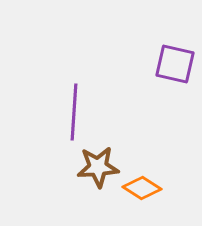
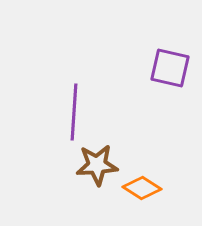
purple square: moved 5 px left, 4 px down
brown star: moved 1 px left, 2 px up
